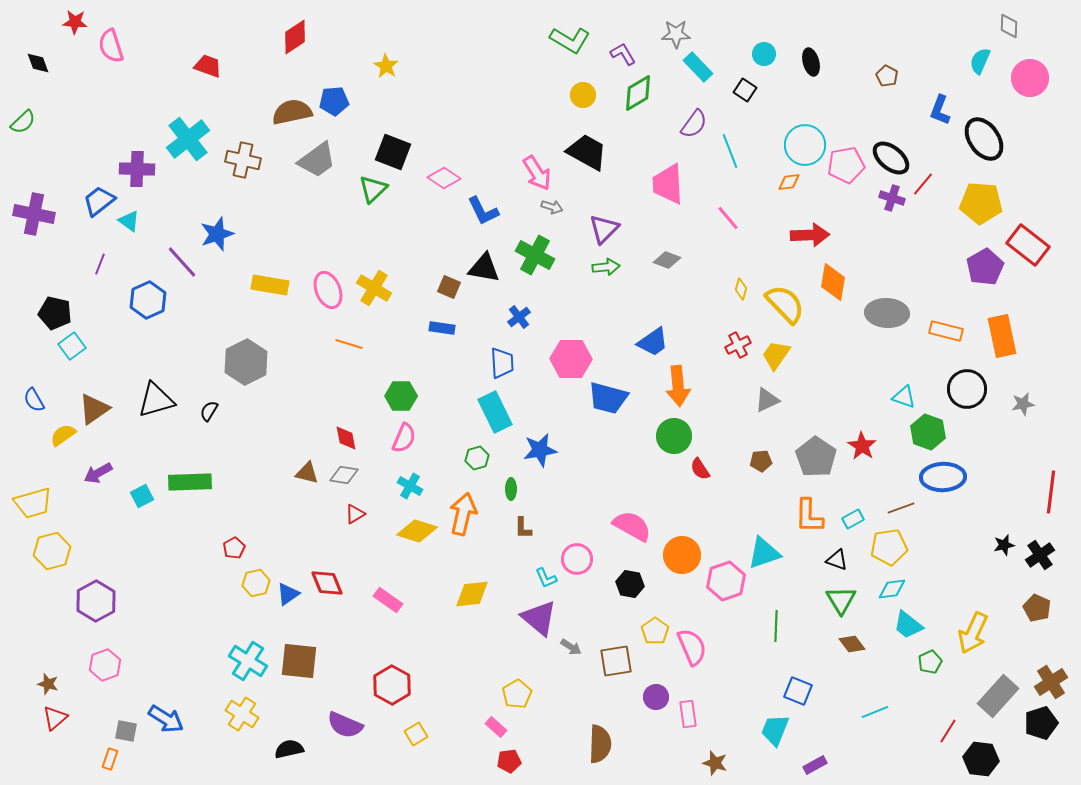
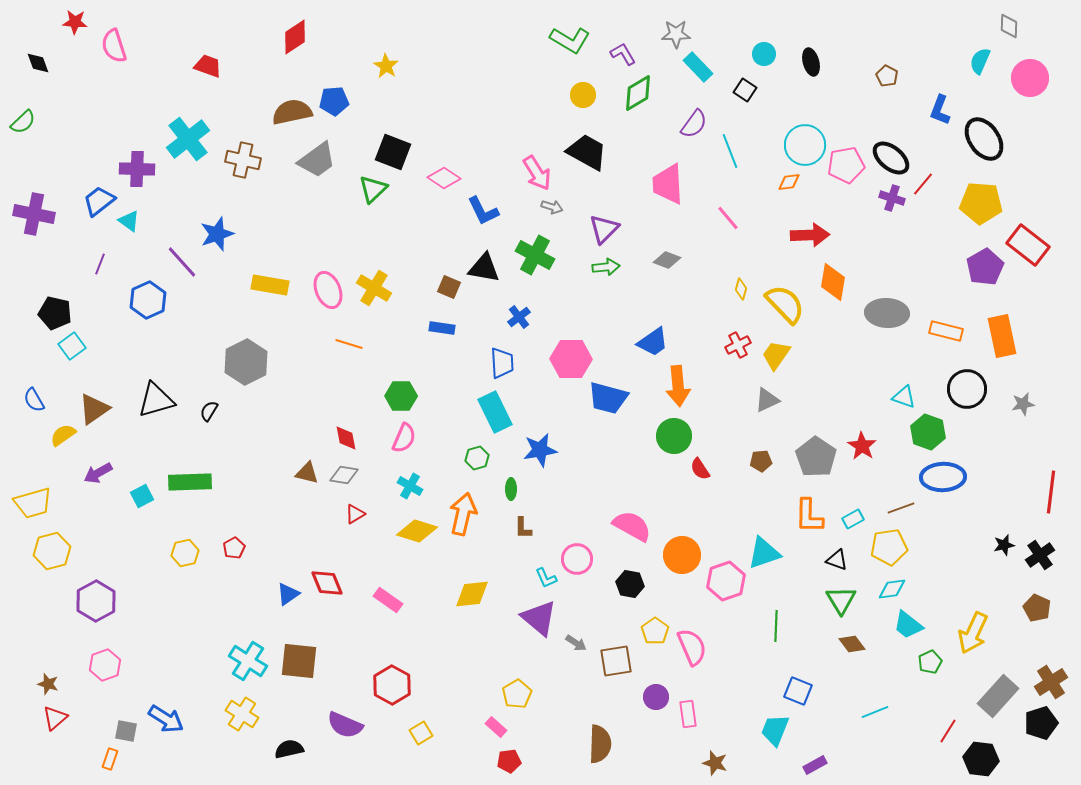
pink semicircle at (111, 46): moved 3 px right
yellow hexagon at (256, 583): moved 71 px left, 30 px up
gray arrow at (571, 647): moved 5 px right, 4 px up
yellow square at (416, 734): moved 5 px right, 1 px up
